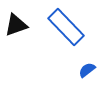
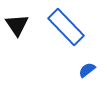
black triangle: moved 1 px right; rotated 45 degrees counterclockwise
